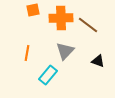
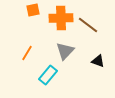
orange line: rotated 21 degrees clockwise
